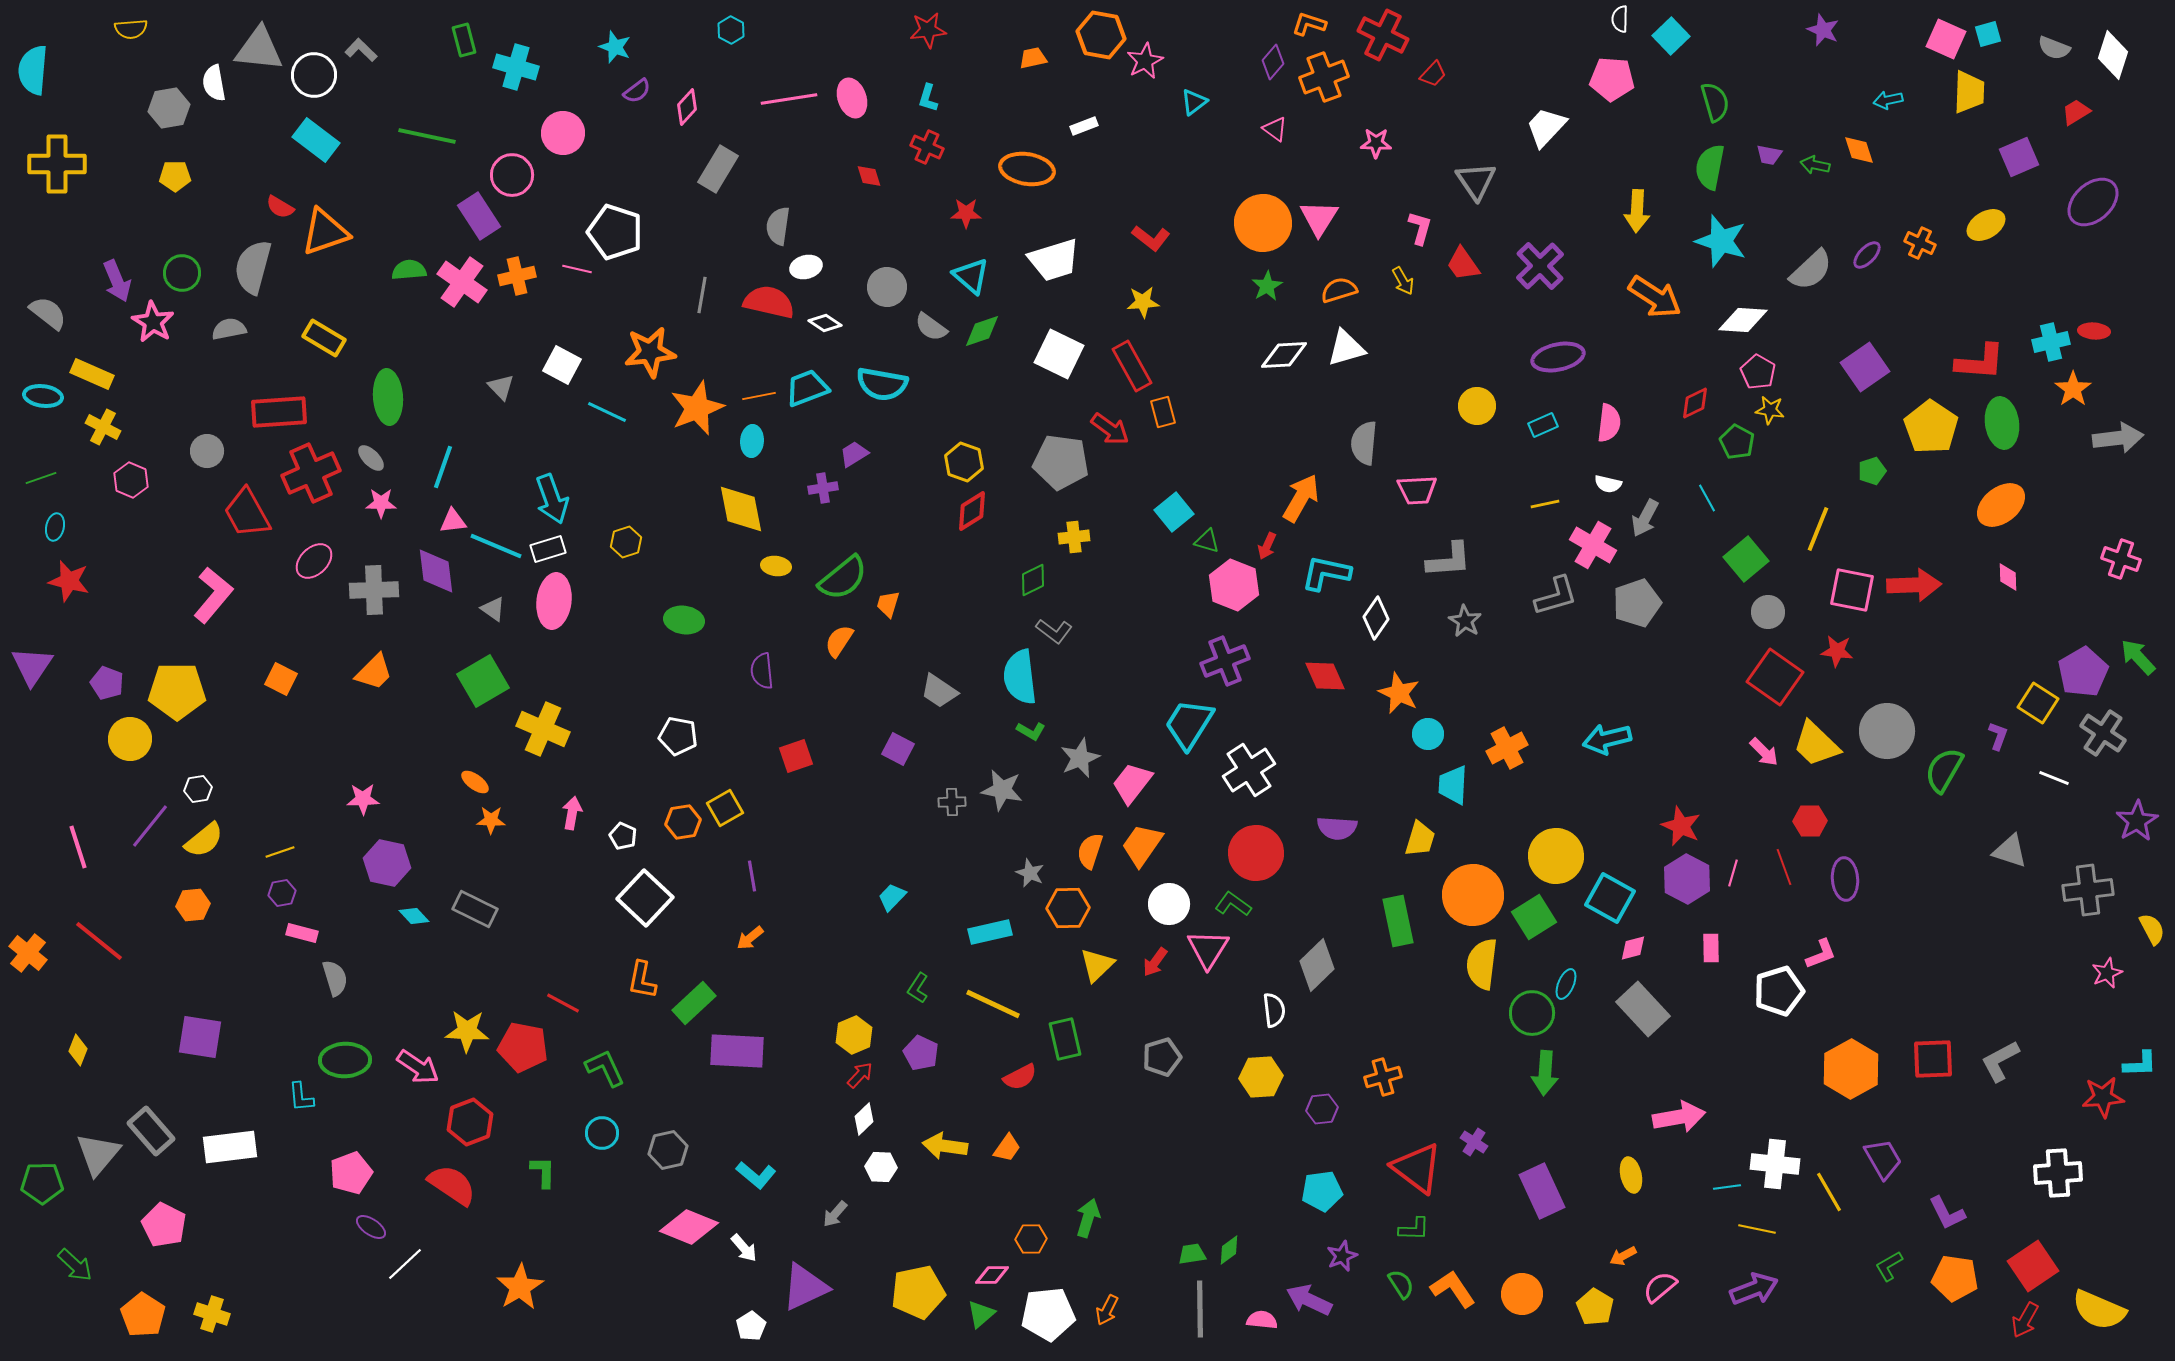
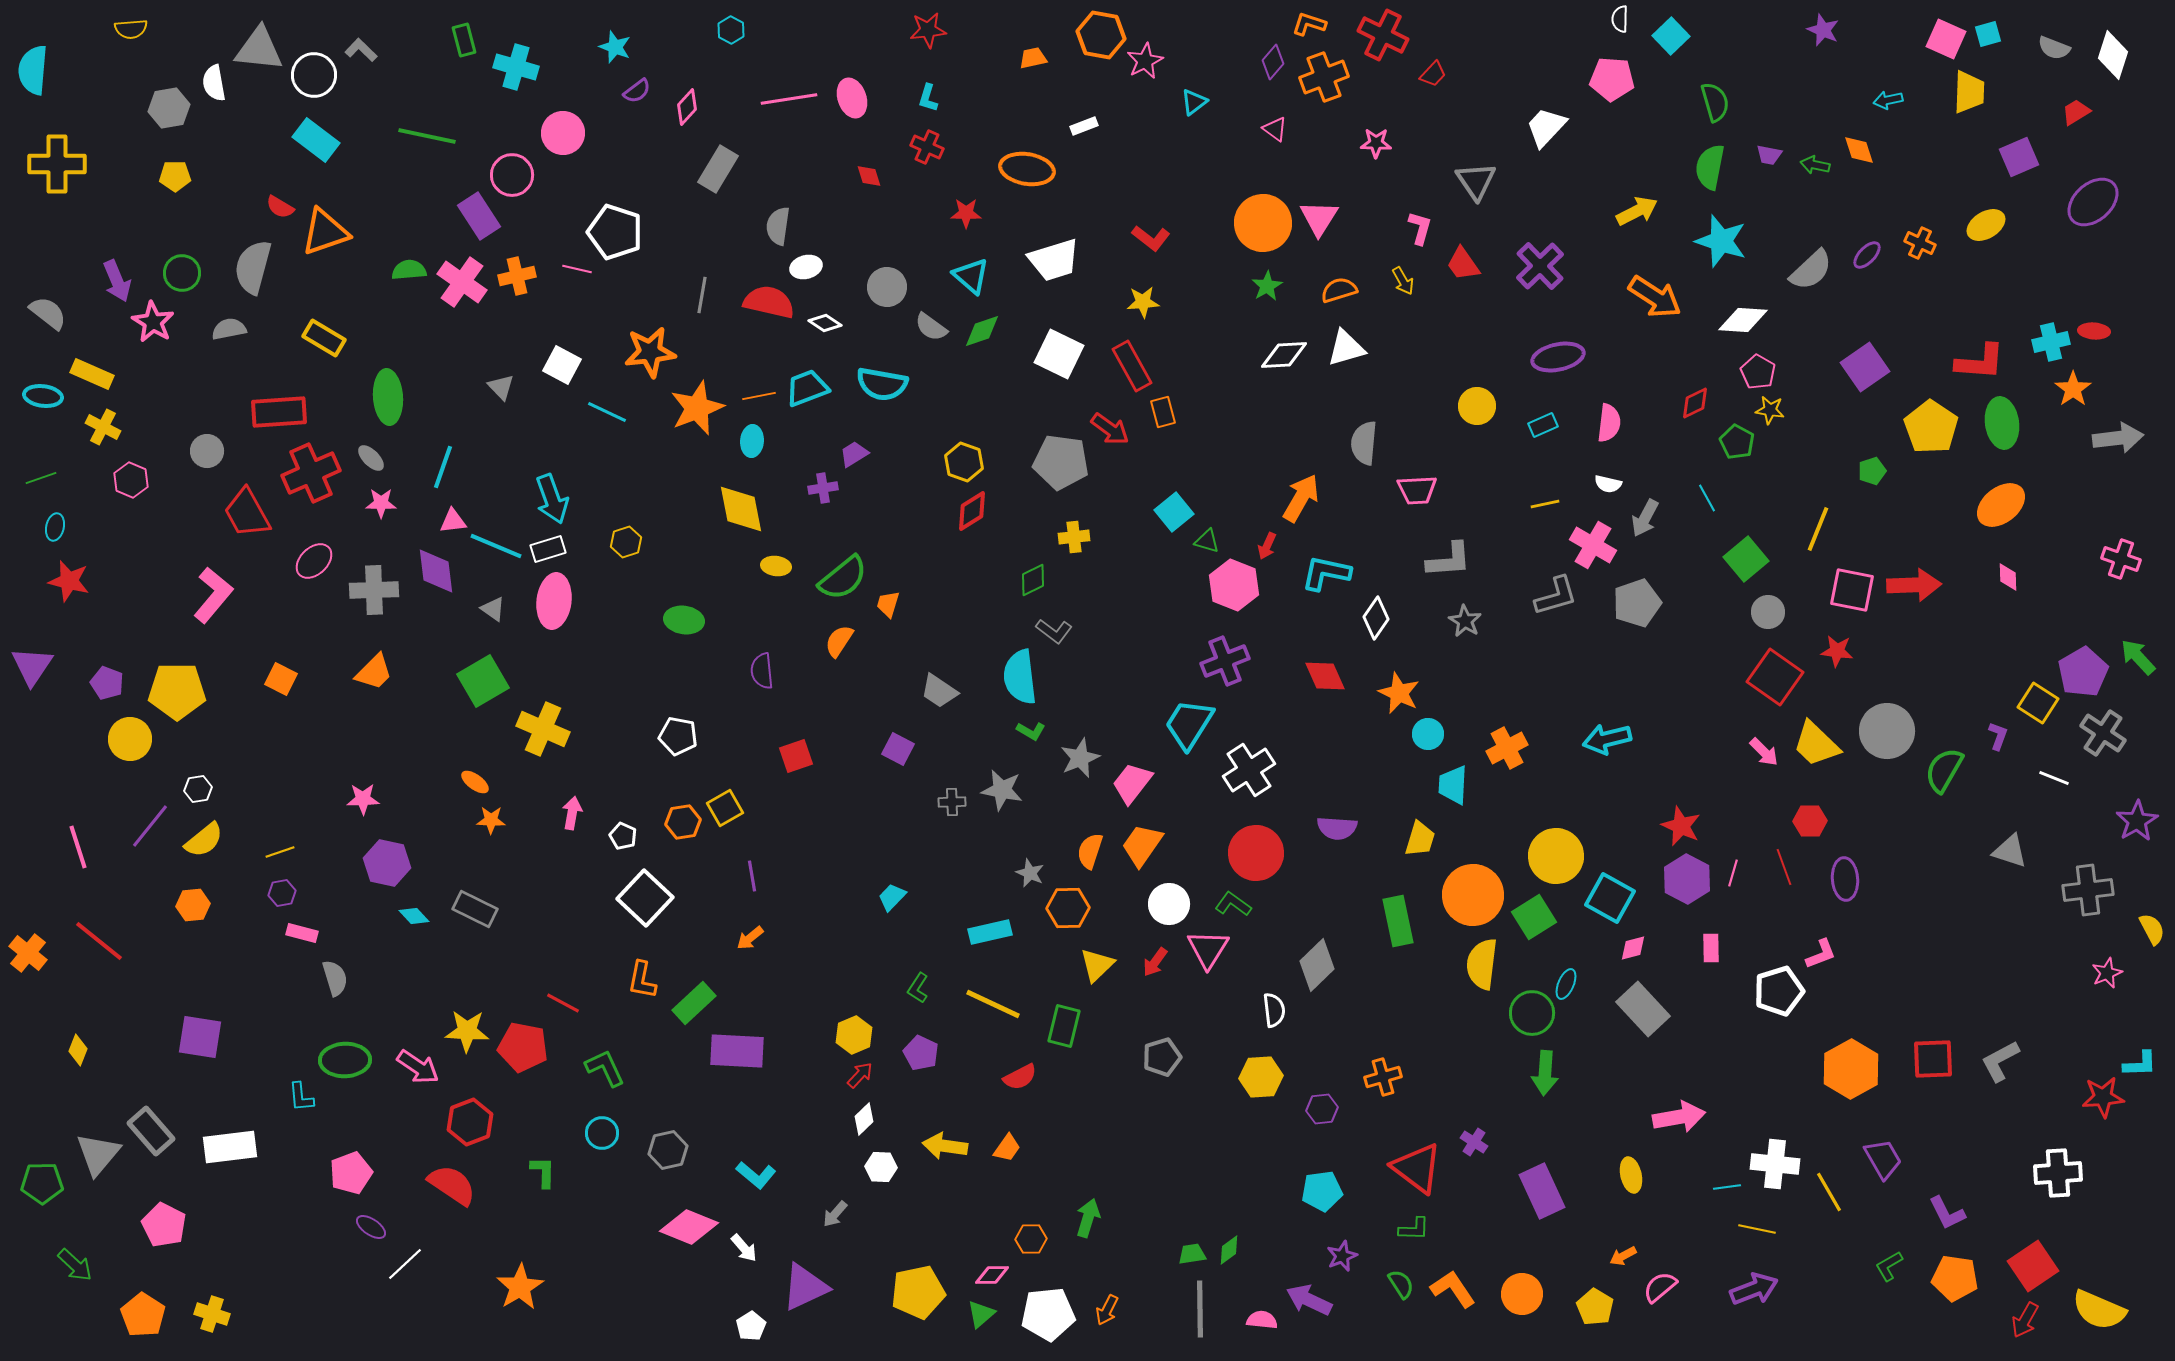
yellow arrow at (1637, 211): rotated 120 degrees counterclockwise
green rectangle at (1065, 1039): moved 1 px left, 13 px up; rotated 27 degrees clockwise
